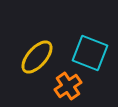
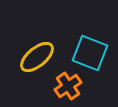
yellow ellipse: rotated 9 degrees clockwise
